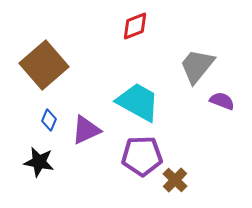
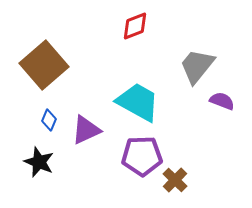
black star: rotated 12 degrees clockwise
